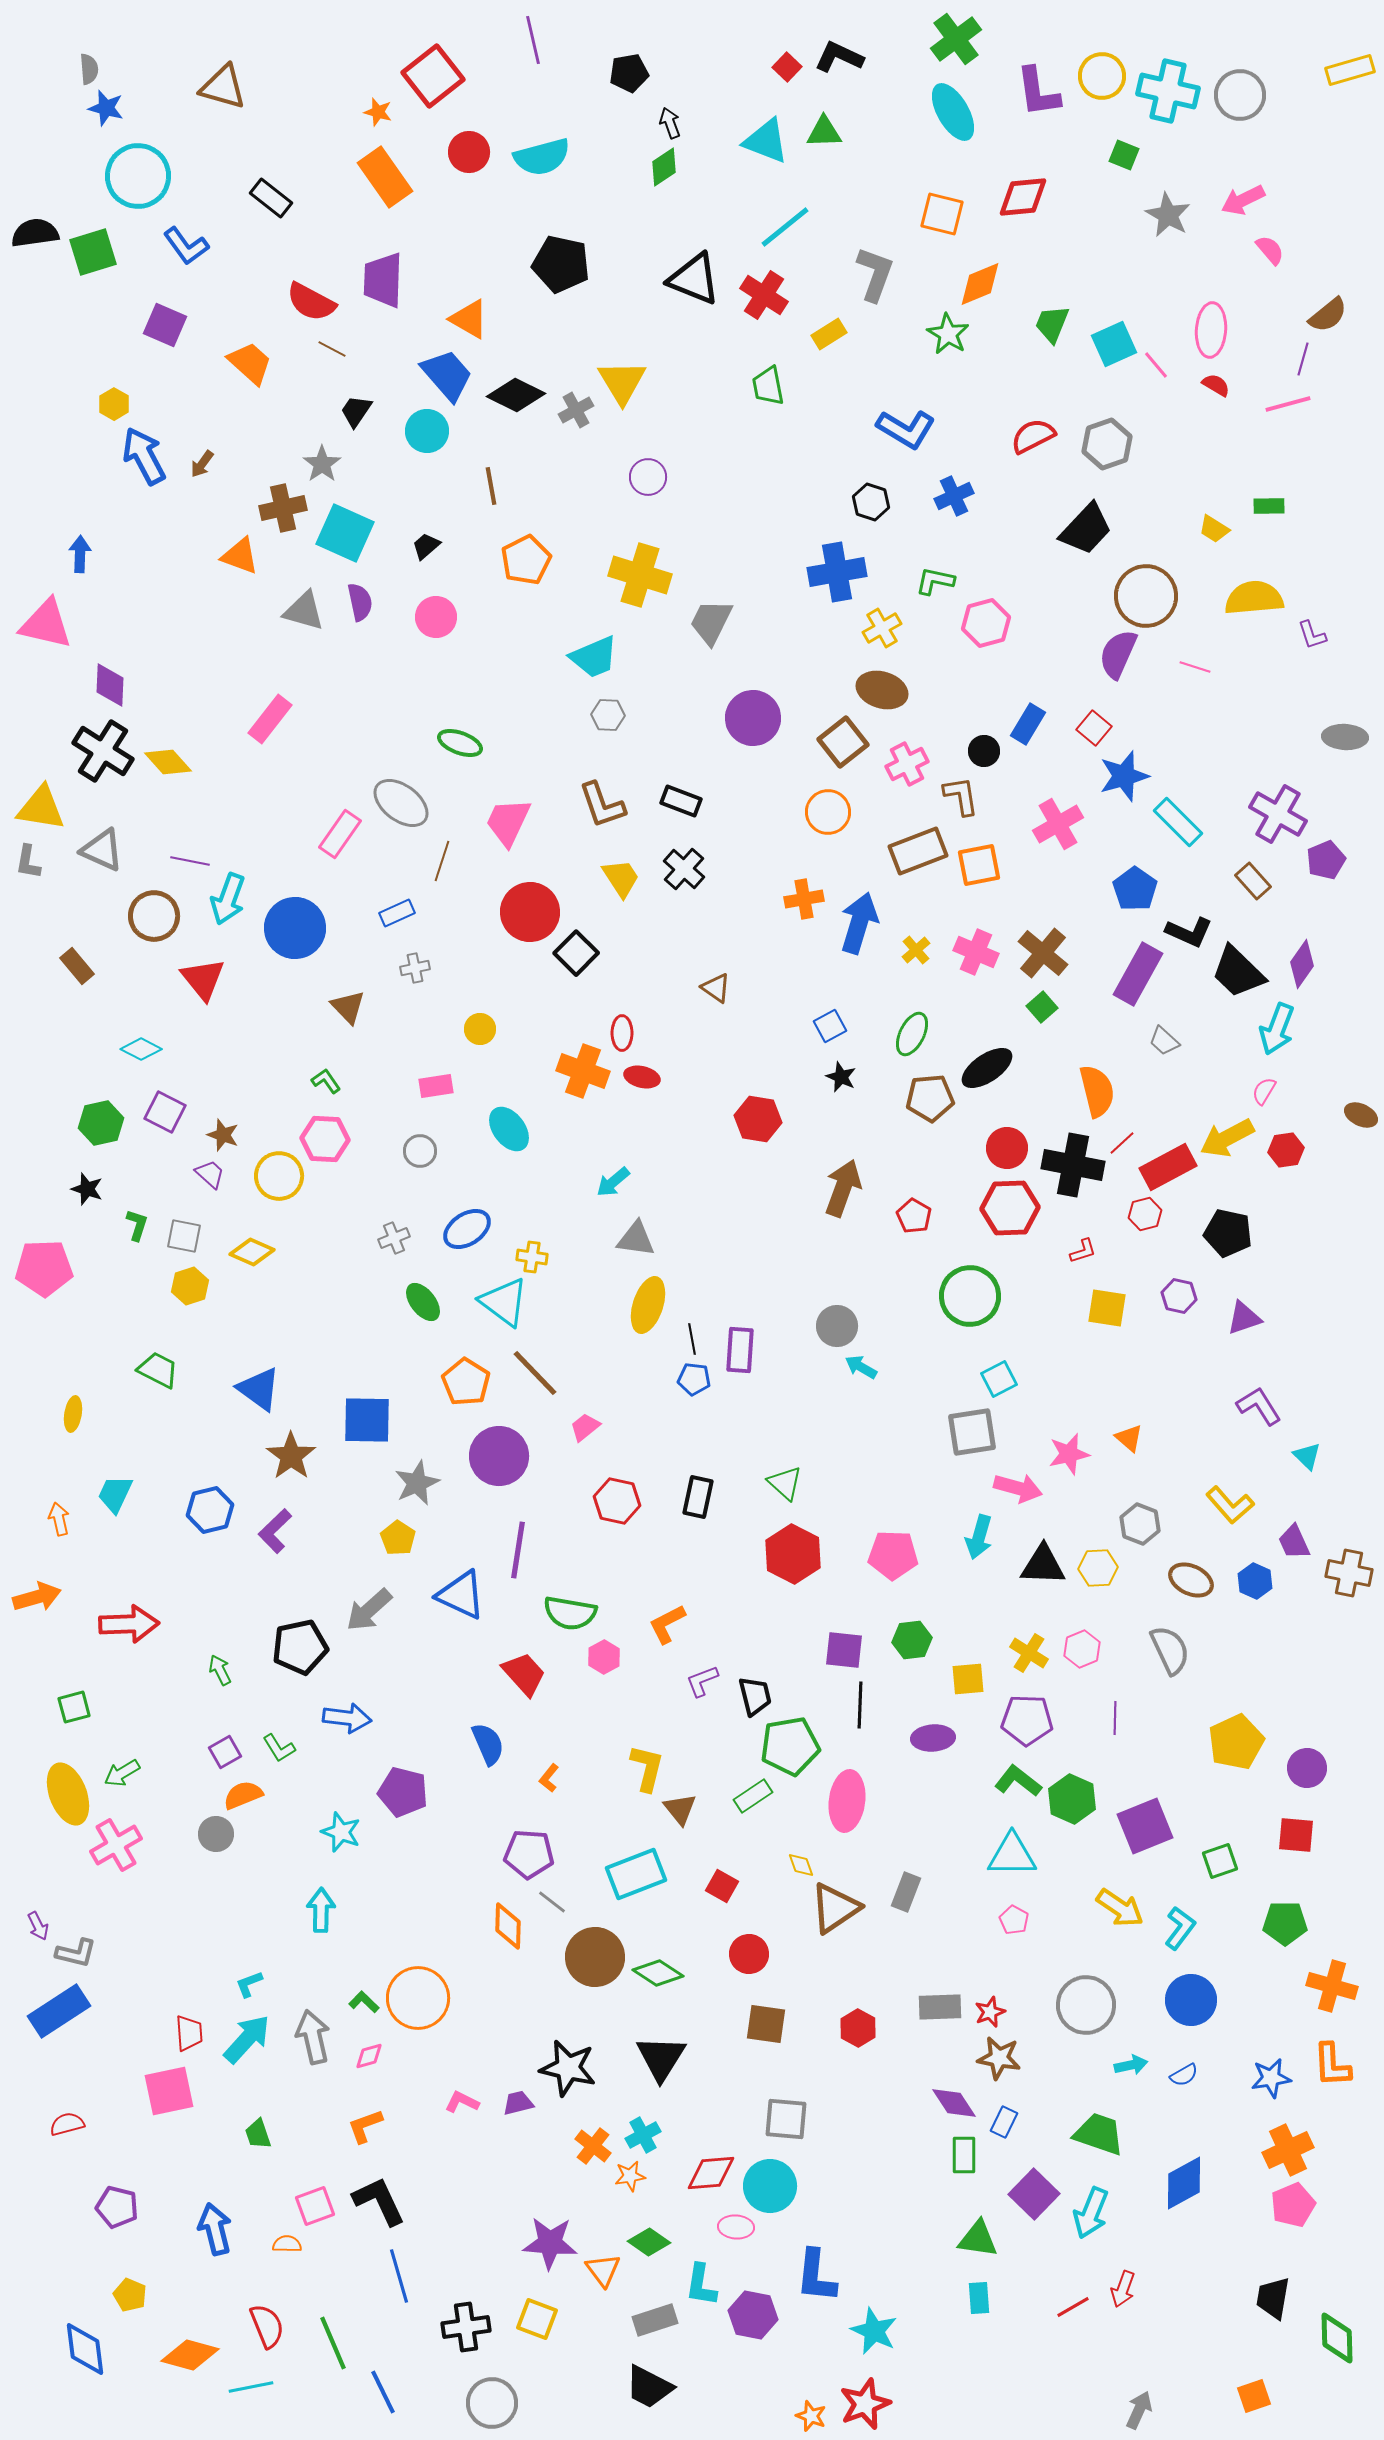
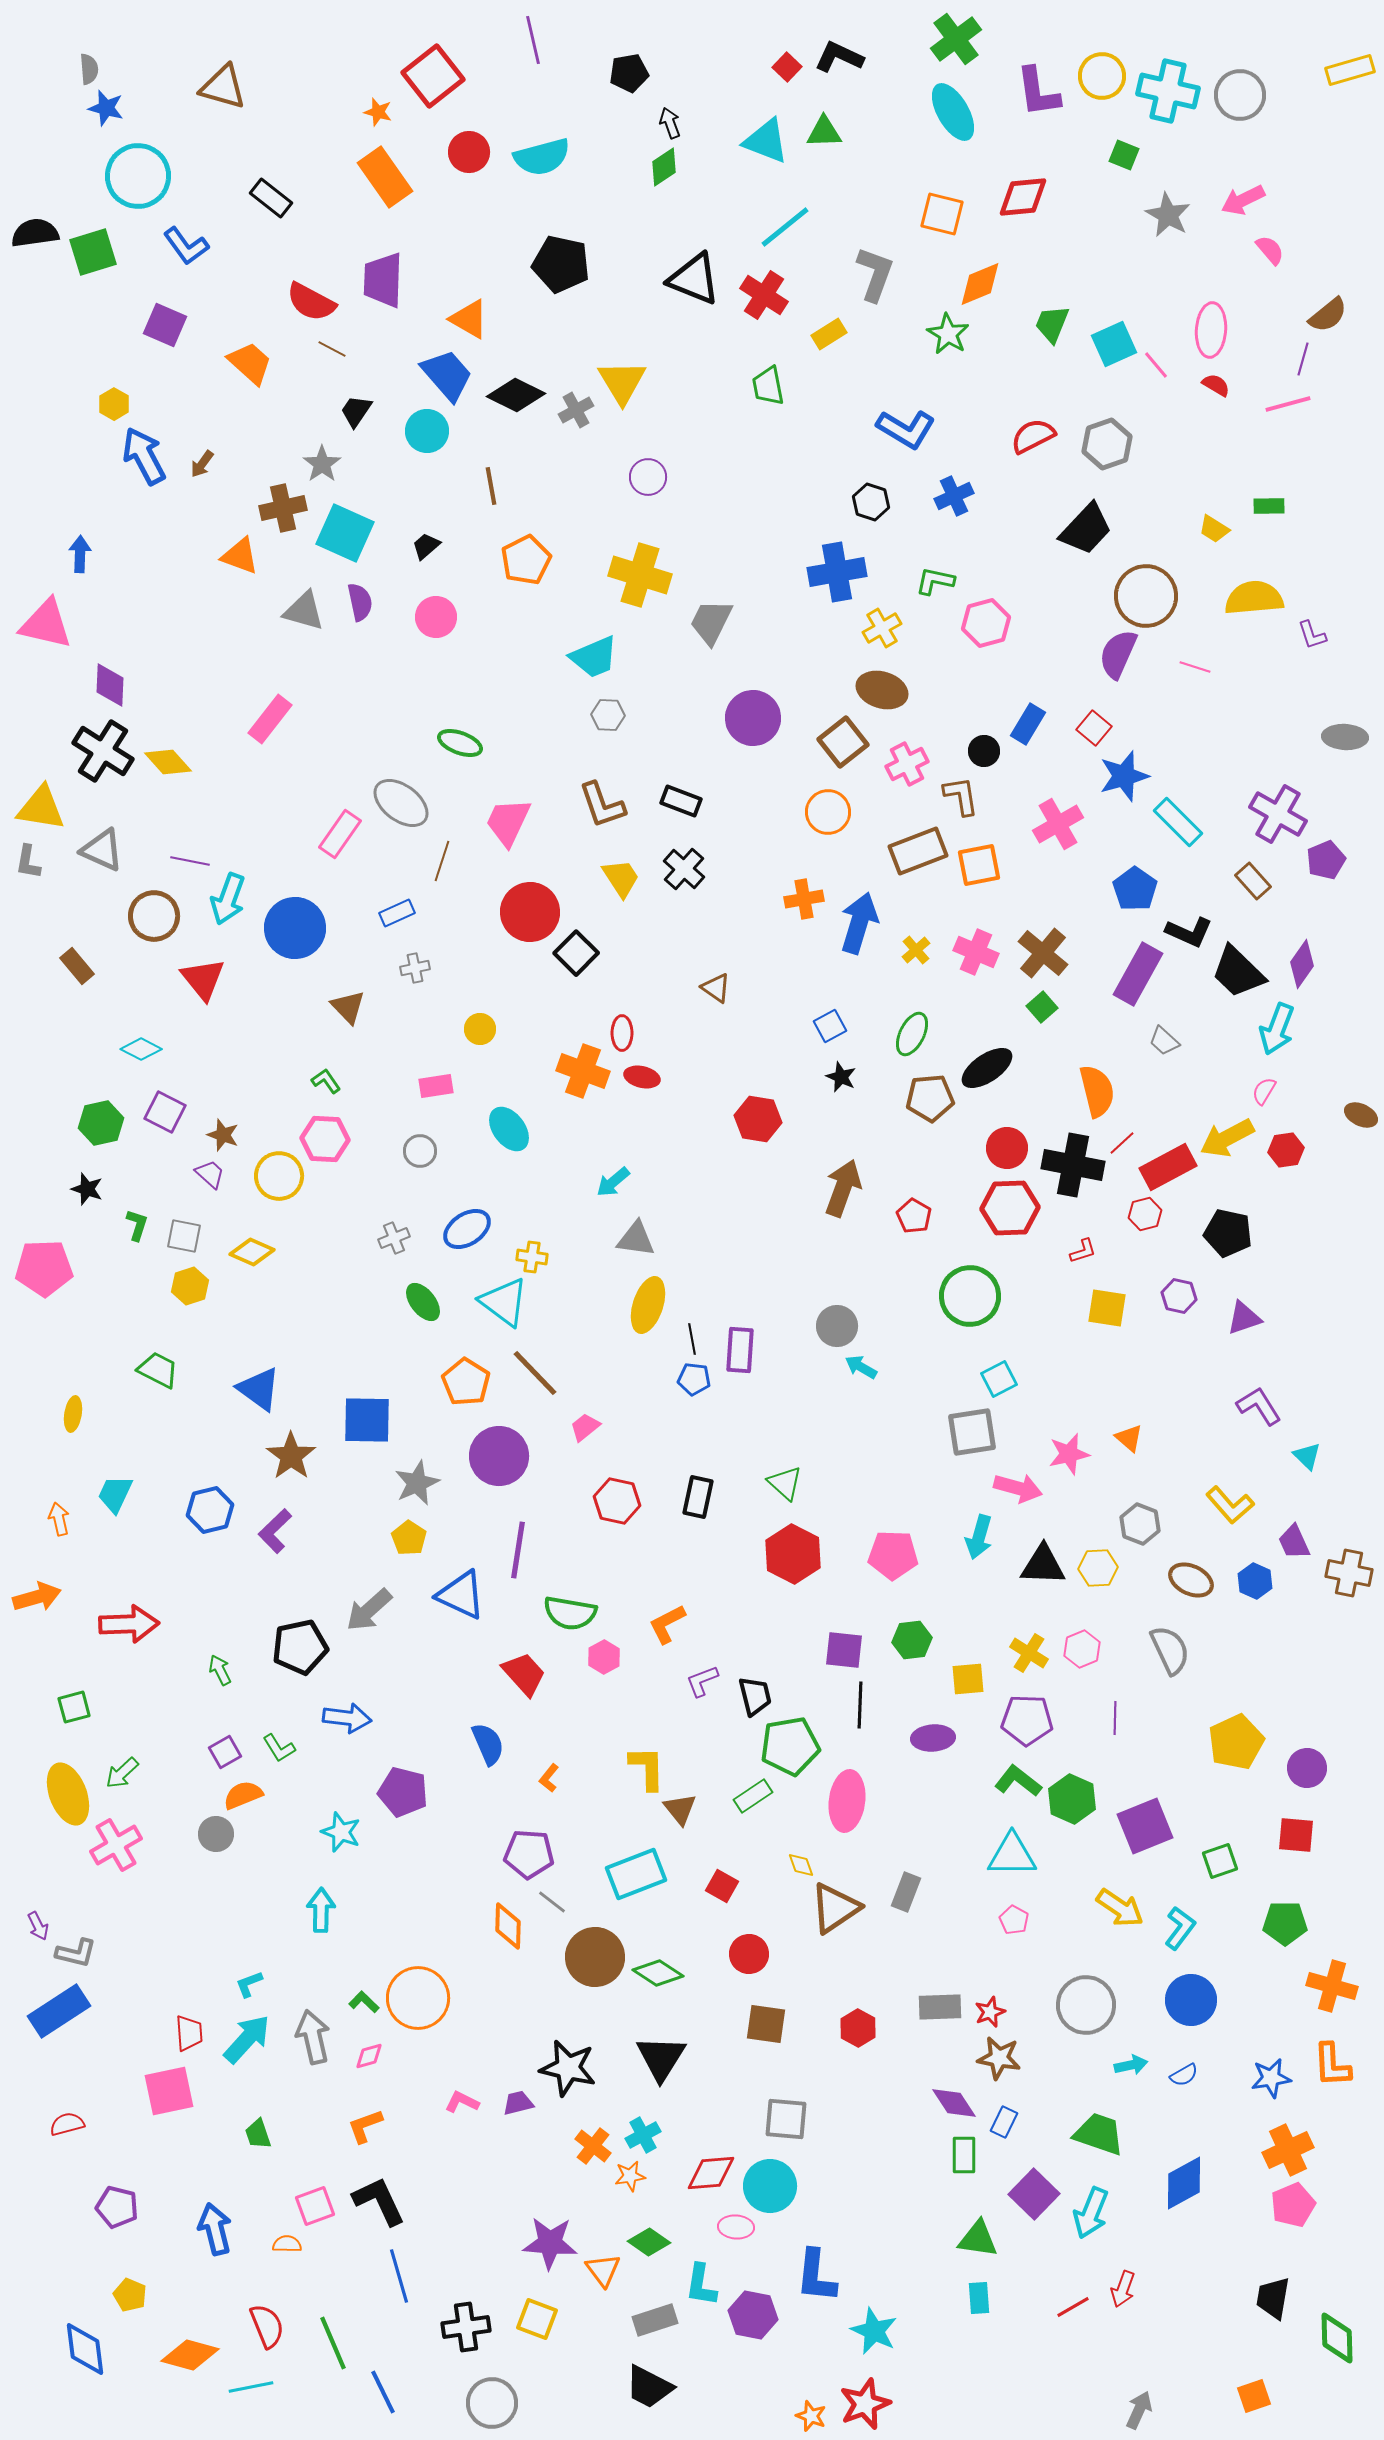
yellow pentagon at (398, 1538): moved 11 px right
yellow L-shape at (647, 1768): rotated 15 degrees counterclockwise
green arrow at (122, 1773): rotated 12 degrees counterclockwise
